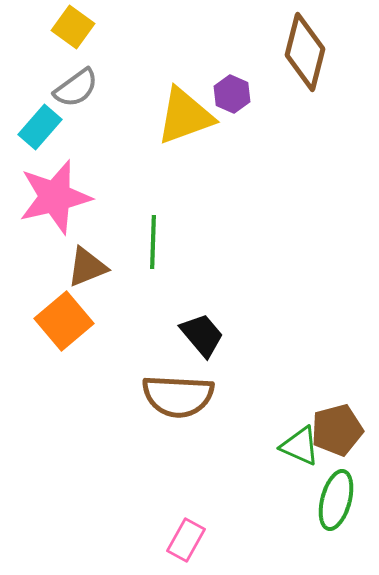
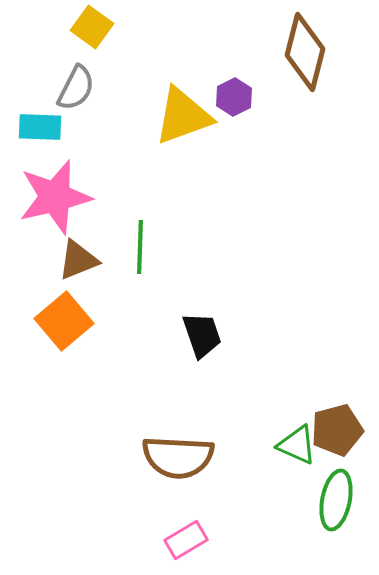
yellow square: moved 19 px right
gray semicircle: rotated 27 degrees counterclockwise
purple hexagon: moved 2 px right, 3 px down; rotated 9 degrees clockwise
yellow triangle: moved 2 px left
cyan rectangle: rotated 51 degrees clockwise
green line: moved 13 px left, 5 px down
brown triangle: moved 9 px left, 7 px up
black trapezoid: rotated 21 degrees clockwise
brown semicircle: moved 61 px down
green triangle: moved 3 px left, 1 px up
green ellipse: rotated 4 degrees counterclockwise
pink rectangle: rotated 30 degrees clockwise
